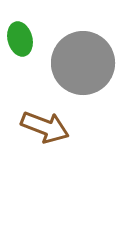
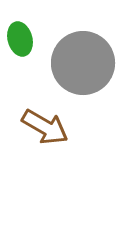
brown arrow: rotated 9 degrees clockwise
